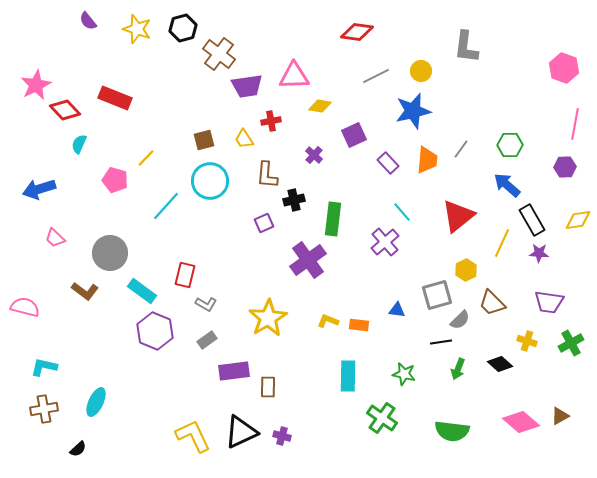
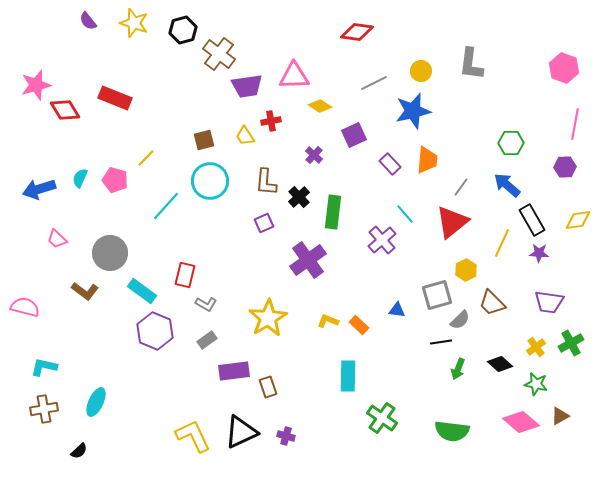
black hexagon at (183, 28): moved 2 px down
yellow star at (137, 29): moved 3 px left, 6 px up
gray L-shape at (466, 47): moved 5 px right, 17 px down
gray line at (376, 76): moved 2 px left, 7 px down
pink star at (36, 85): rotated 12 degrees clockwise
yellow diamond at (320, 106): rotated 25 degrees clockwise
red diamond at (65, 110): rotated 12 degrees clockwise
yellow trapezoid at (244, 139): moved 1 px right, 3 px up
cyan semicircle at (79, 144): moved 1 px right, 34 px down
green hexagon at (510, 145): moved 1 px right, 2 px up
gray line at (461, 149): moved 38 px down
purple rectangle at (388, 163): moved 2 px right, 1 px down
brown L-shape at (267, 175): moved 1 px left, 7 px down
black cross at (294, 200): moved 5 px right, 3 px up; rotated 30 degrees counterclockwise
cyan line at (402, 212): moved 3 px right, 2 px down
red triangle at (458, 216): moved 6 px left, 6 px down
green rectangle at (333, 219): moved 7 px up
pink trapezoid at (55, 238): moved 2 px right, 1 px down
purple cross at (385, 242): moved 3 px left, 2 px up
orange rectangle at (359, 325): rotated 36 degrees clockwise
yellow cross at (527, 341): moved 9 px right, 6 px down; rotated 36 degrees clockwise
green star at (404, 374): moved 132 px right, 10 px down
brown rectangle at (268, 387): rotated 20 degrees counterclockwise
purple cross at (282, 436): moved 4 px right
black semicircle at (78, 449): moved 1 px right, 2 px down
